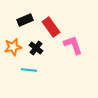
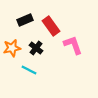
red rectangle: moved 1 px up
orange star: moved 1 px left, 1 px down
cyan line: rotated 21 degrees clockwise
